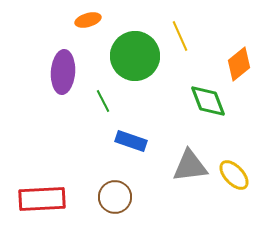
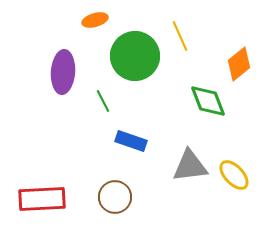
orange ellipse: moved 7 px right
